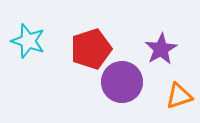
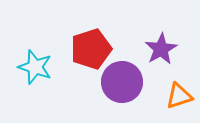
cyan star: moved 7 px right, 26 px down
